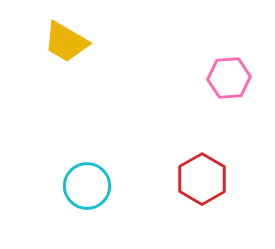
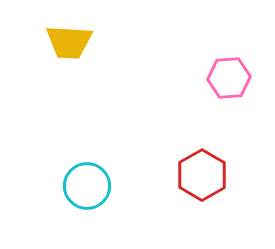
yellow trapezoid: moved 3 px right; rotated 27 degrees counterclockwise
red hexagon: moved 4 px up
